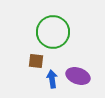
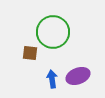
brown square: moved 6 px left, 8 px up
purple ellipse: rotated 40 degrees counterclockwise
